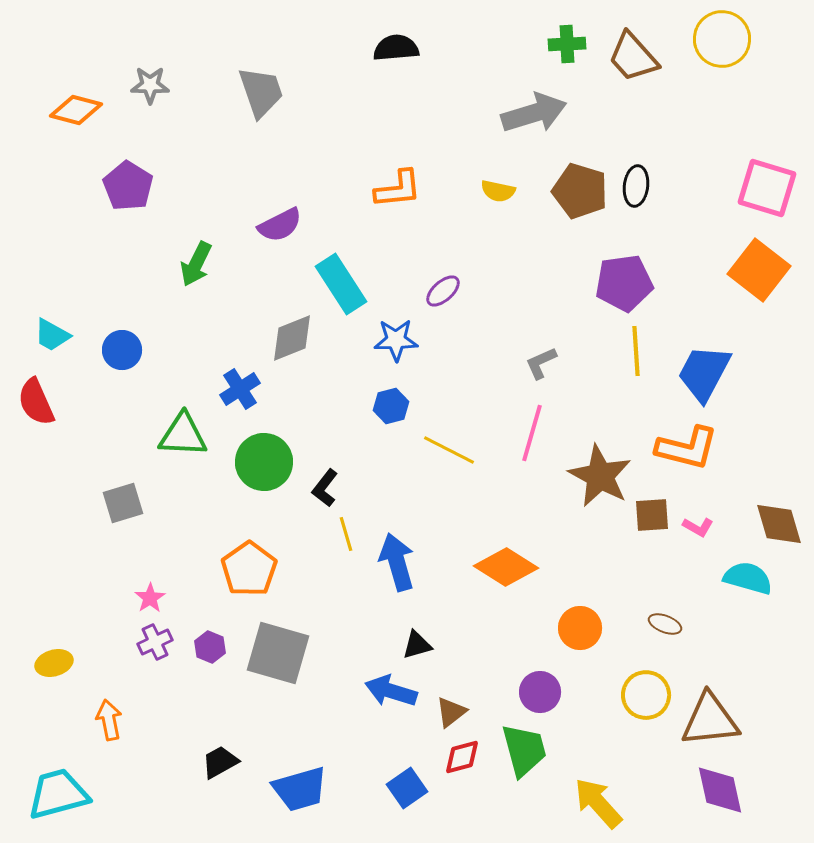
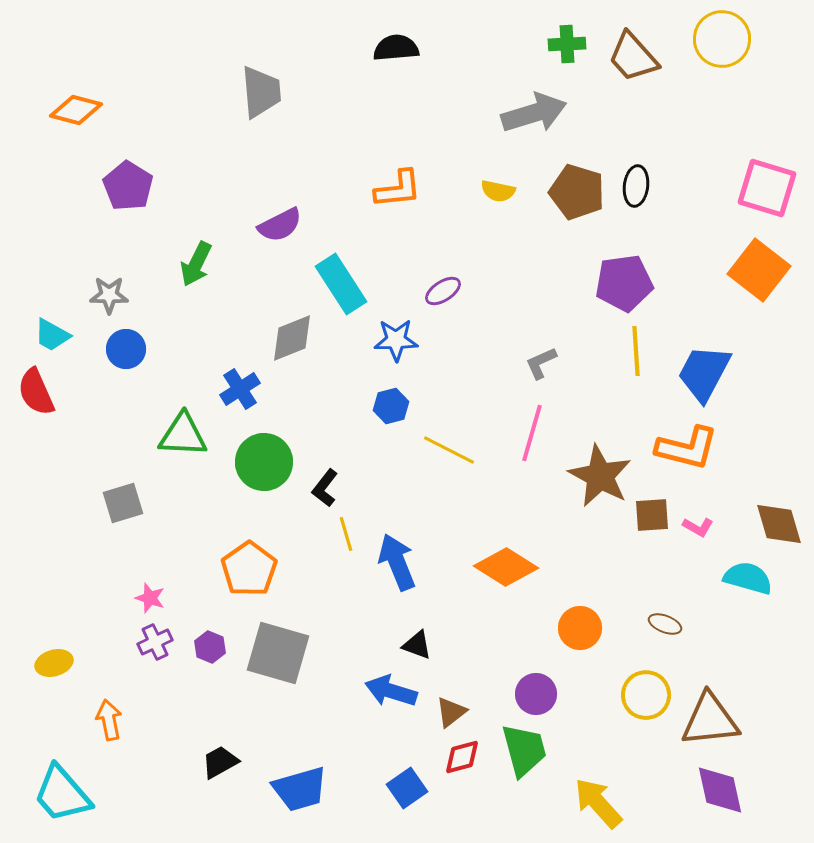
gray star at (150, 85): moved 41 px left, 210 px down
gray trapezoid at (261, 92): rotated 14 degrees clockwise
brown pentagon at (580, 191): moved 3 px left, 1 px down
purple ellipse at (443, 291): rotated 9 degrees clockwise
blue circle at (122, 350): moved 4 px right, 1 px up
red semicircle at (36, 402): moved 10 px up
blue arrow at (397, 562): rotated 6 degrees counterclockwise
pink star at (150, 598): rotated 20 degrees counterclockwise
black triangle at (417, 645): rotated 36 degrees clockwise
purple circle at (540, 692): moved 4 px left, 2 px down
cyan trapezoid at (58, 794): moved 4 px right; rotated 116 degrees counterclockwise
